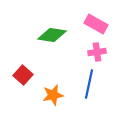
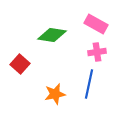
red square: moved 3 px left, 11 px up
orange star: moved 2 px right, 1 px up
